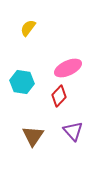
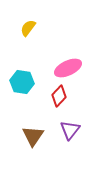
purple triangle: moved 3 px left, 1 px up; rotated 20 degrees clockwise
